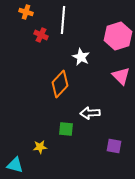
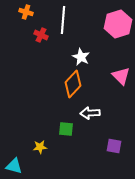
pink hexagon: moved 12 px up
orange diamond: moved 13 px right
cyan triangle: moved 1 px left, 1 px down
